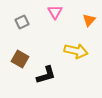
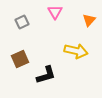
brown square: rotated 36 degrees clockwise
